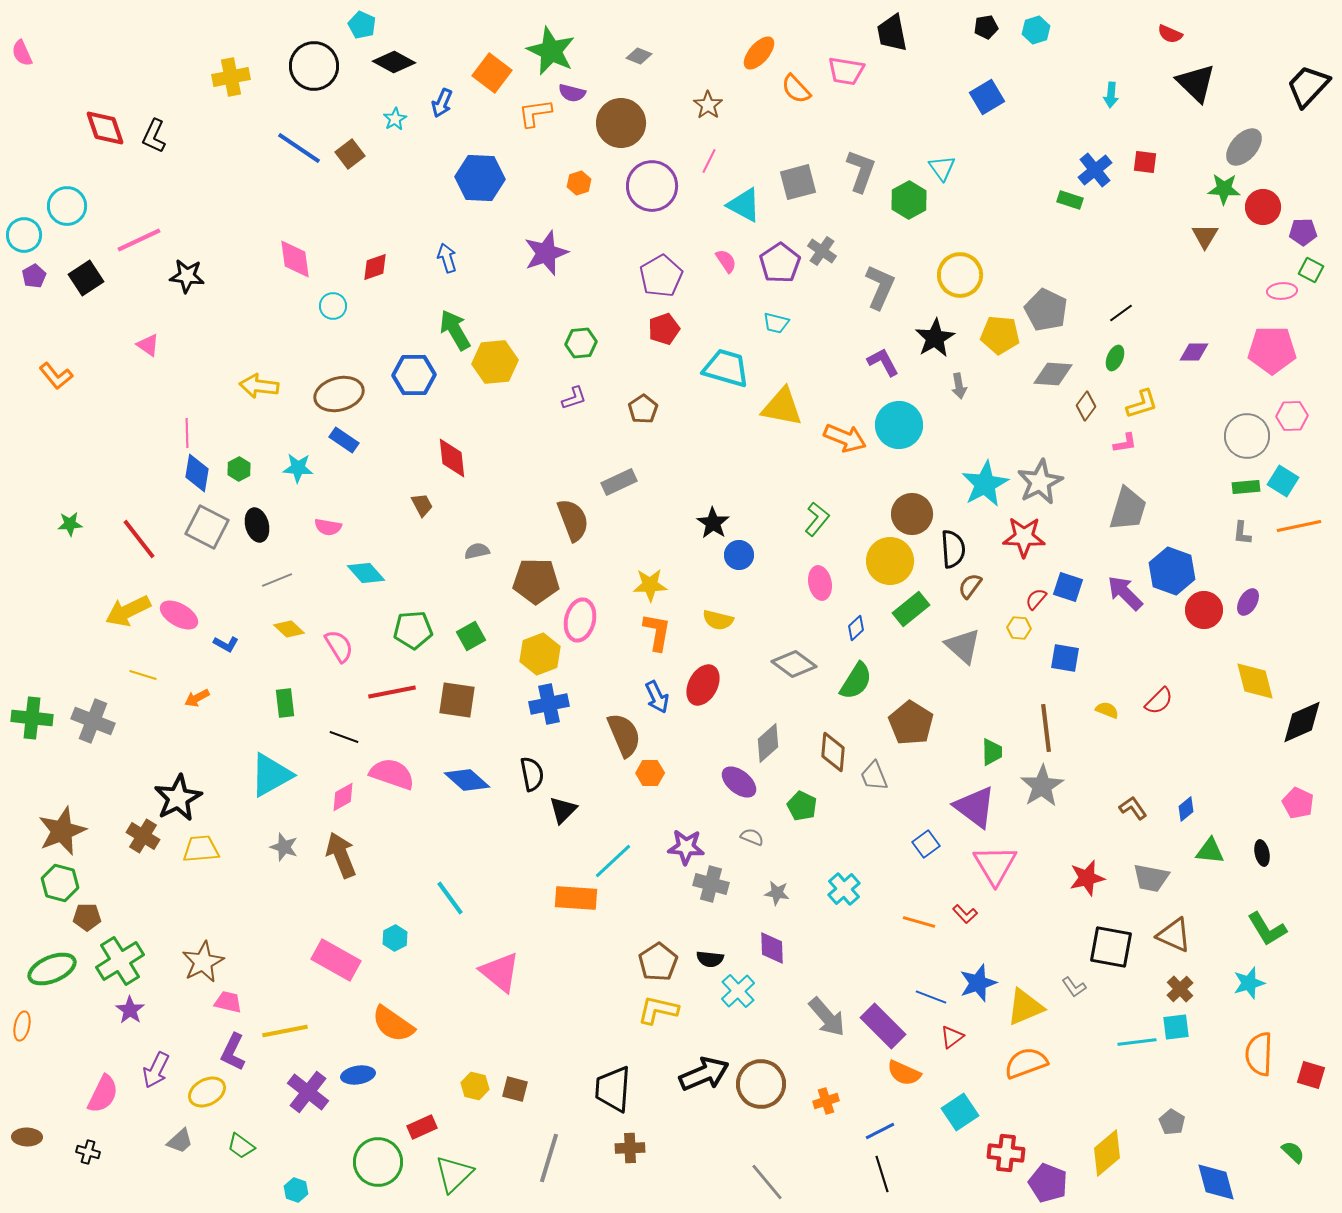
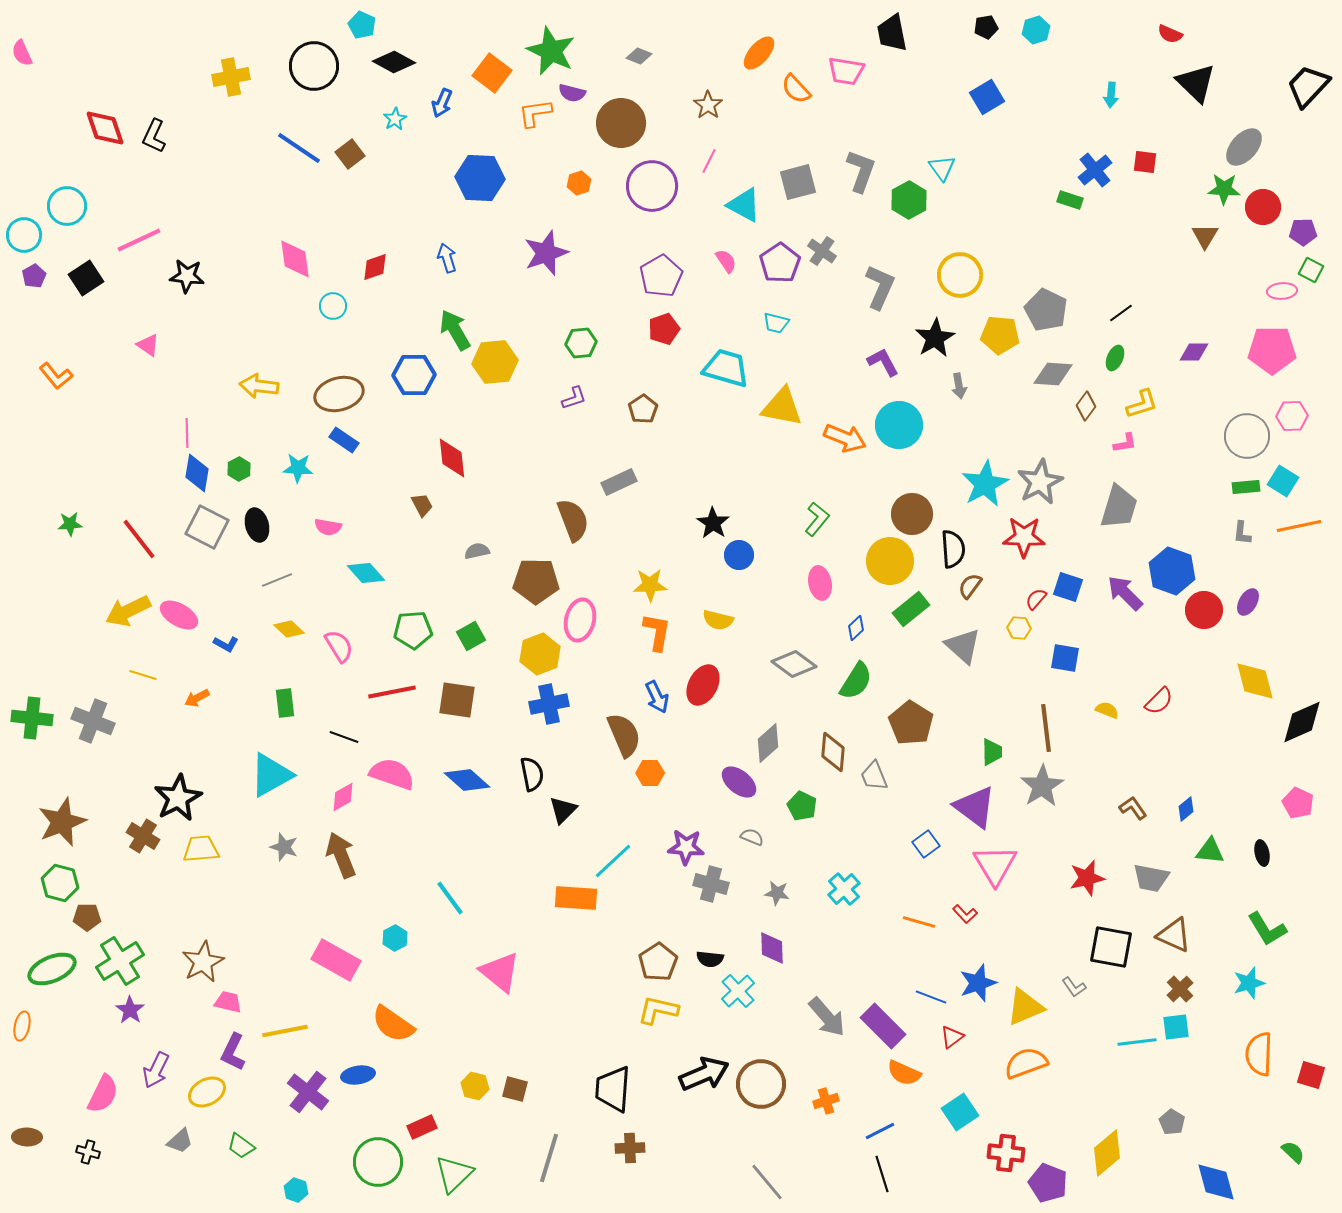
gray trapezoid at (1128, 509): moved 9 px left, 2 px up
brown star at (62, 831): moved 9 px up
